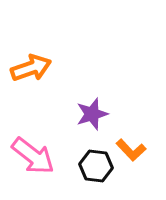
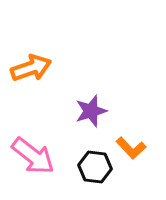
purple star: moved 1 px left, 3 px up
orange L-shape: moved 2 px up
black hexagon: moved 1 px left, 1 px down
